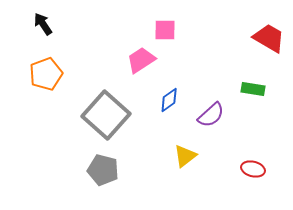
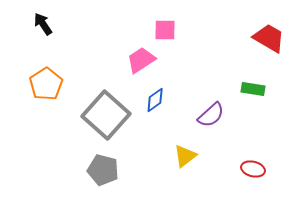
orange pentagon: moved 10 px down; rotated 12 degrees counterclockwise
blue diamond: moved 14 px left
